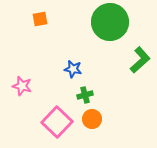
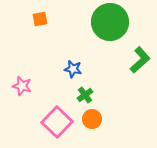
green cross: rotated 21 degrees counterclockwise
